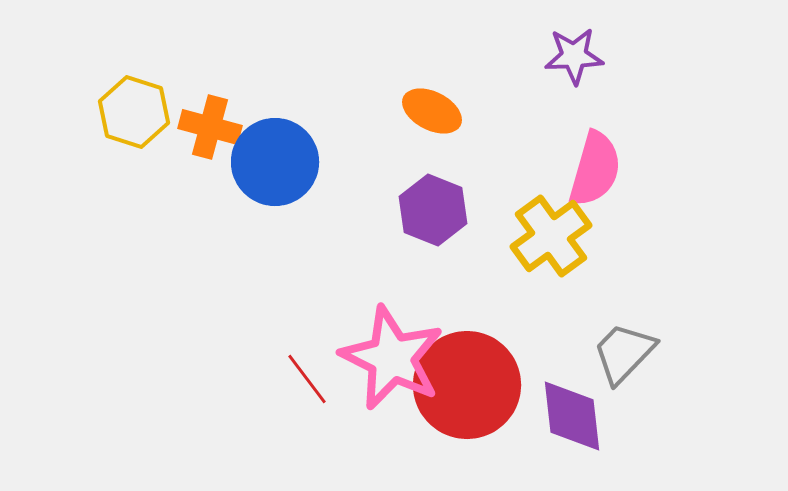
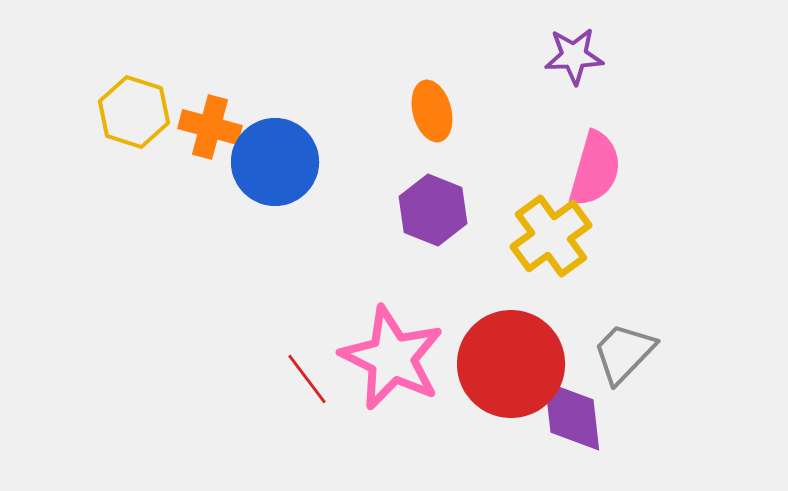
orange ellipse: rotated 48 degrees clockwise
red circle: moved 44 px right, 21 px up
